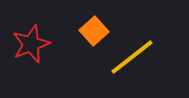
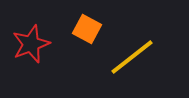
orange square: moved 7 px left, 2 px up; rotated 20 degrees counterclockwise
